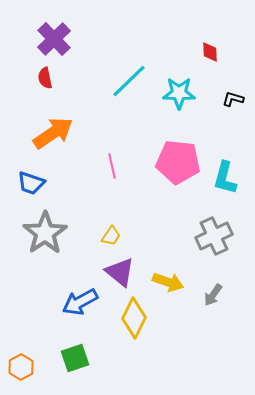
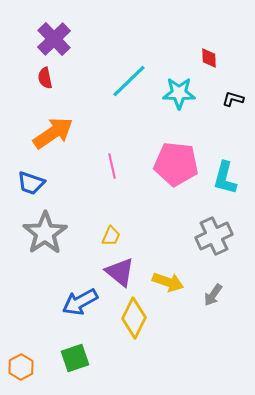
red diamond: moved 1 px left, 6 px down
pink pentagon: moved 2 px left, 2 px down
yellow trapezoid: rotated 10 degrees counterclockwise
